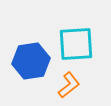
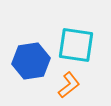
cyan square: moved 1 px down; rotated 12 degrees clockwise
